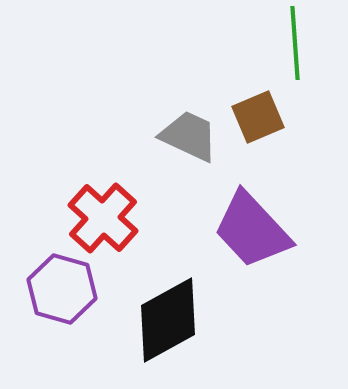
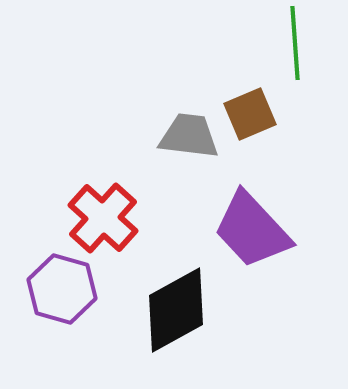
brown square: moved 8 px left, 3 px up
gray trapezoid: rotated 18 degrees counterclockwise
black diamond: moved 8 px right, 10 px up
